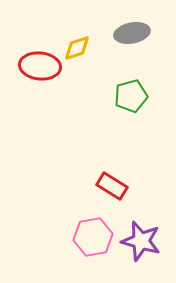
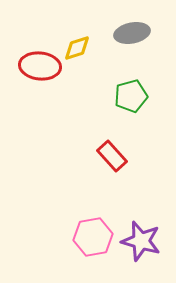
red rectangle: moved 30 px up; rotated 16 degrees clockwise
